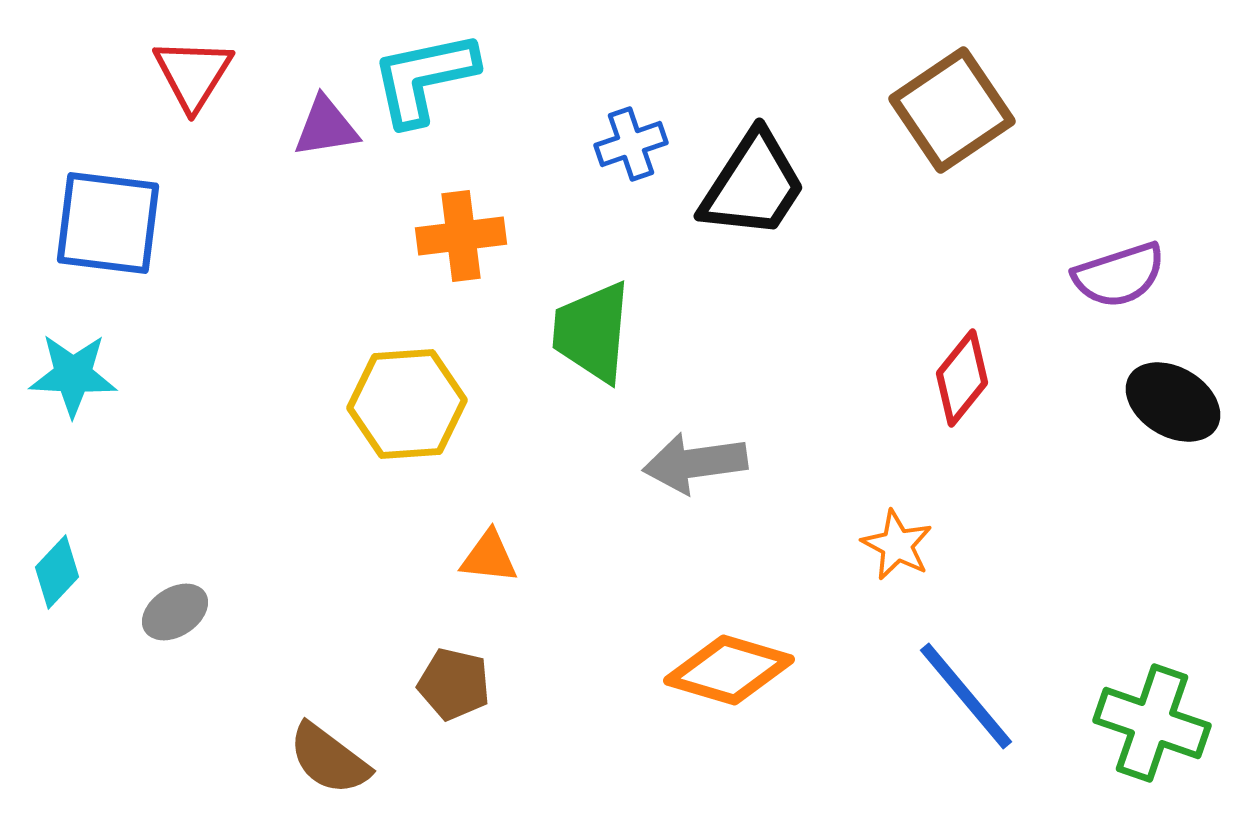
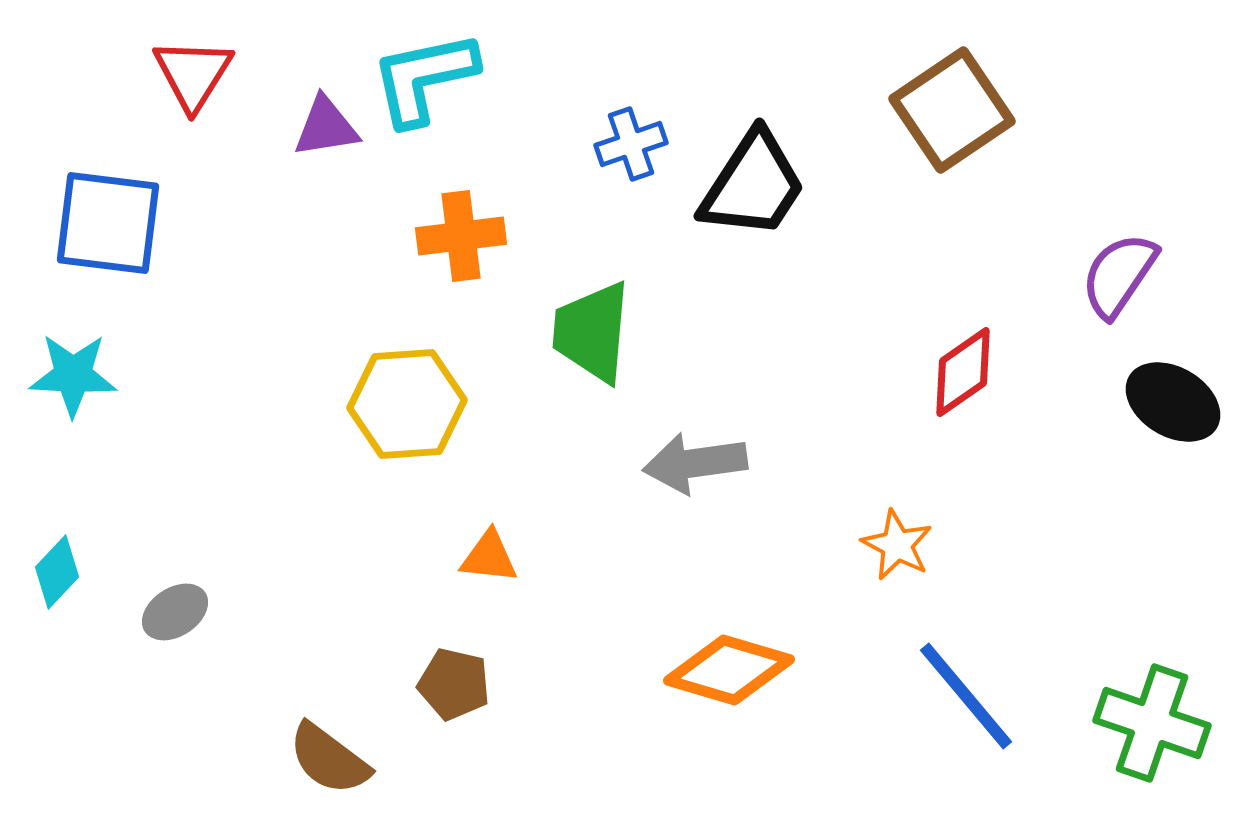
purple semicircle: rotated 142 degrees clockwise
red diamond: moved 1 px right, 6 px up; rotated 16 degrees clockwise
